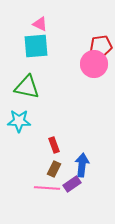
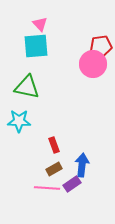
pink triangle: rotated 21 degrees clockwise
pink circle: moved 1 px left
brown rectangle: rotated 35 degrees clockwise
